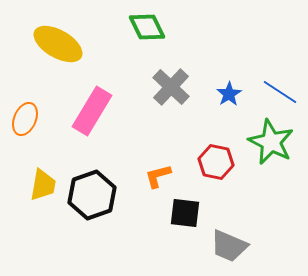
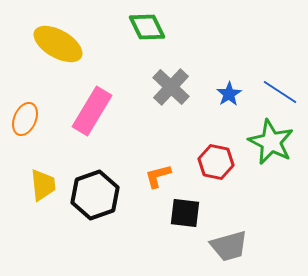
yellow trapezoid: rotated 16 degrees counterclockwise
black hexagon: moved 3 px right
gray trapezoid: rotated 39 degrees counterclockwise
